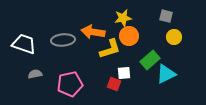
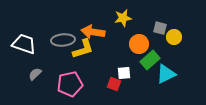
gray square: moved 6 px left, 12 px down
orange circle: moved 10 px right, 8 px down
yellow L-shape: moved 27 px left
gray semicircle: rotated 32 degrees counterclockwise
